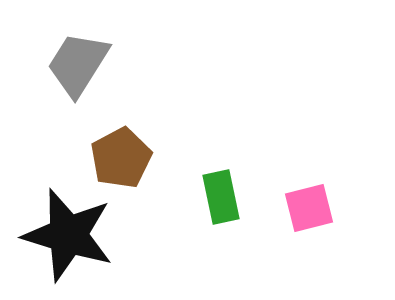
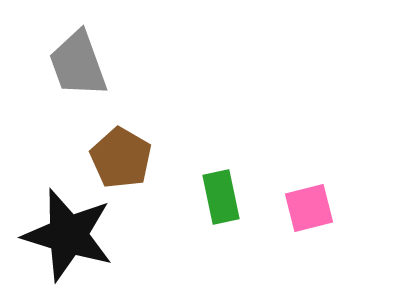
gray trapezoid: rotated 52 degrees counterclockwise
brown pentagon: rotated 14 degrees counterclockwise
